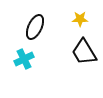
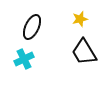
yellow star: rotated 14 degrees counterclockwise
black ellipse: moved 3 px left
